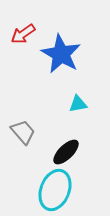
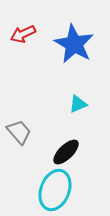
red arrow: rotated 10 degrees clockwise
blue star: moved 13 px right, 10 px up
cyan triangle: rotated 12 degrees counterclockwise
gray trapezoid: moved 4 px left
